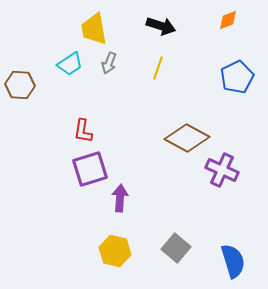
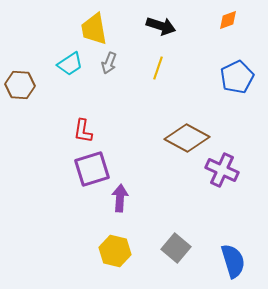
purple square: moved 2 px right
